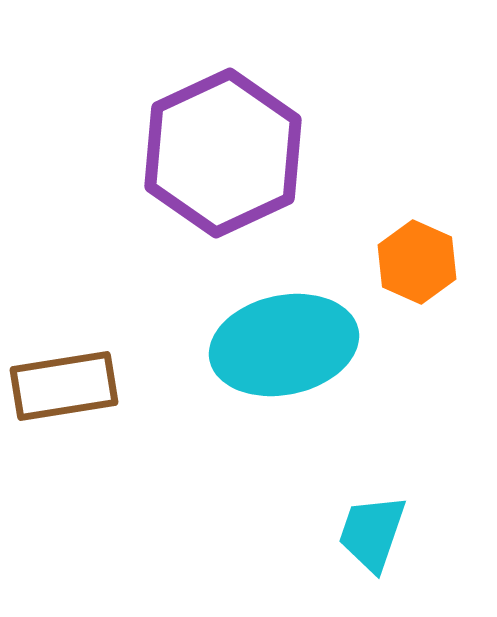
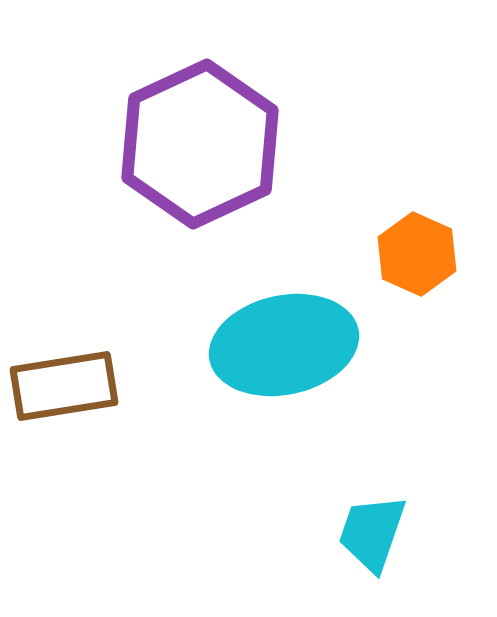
purple hexagon: moved 23 px left, 9 px up
orange hexagon: moved 8 px up
